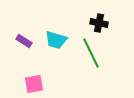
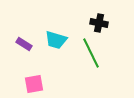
purple rectangle: moved 3 px down
